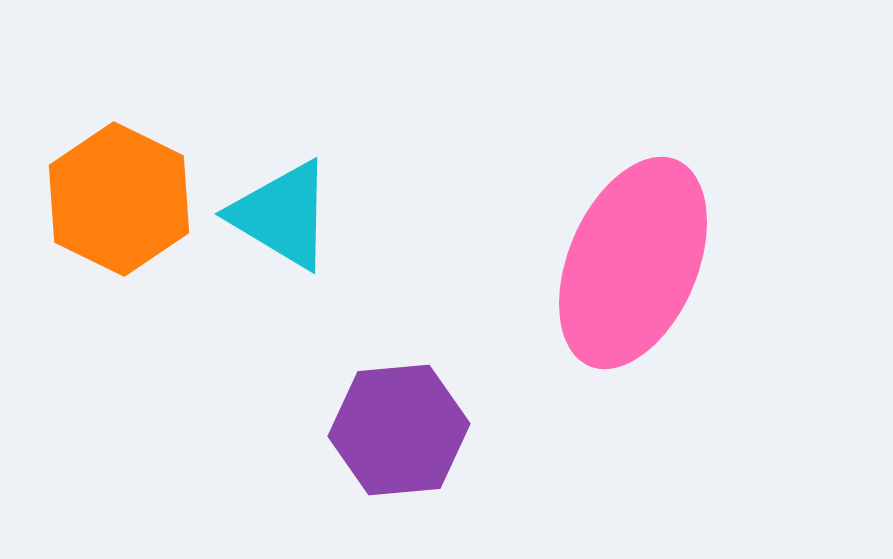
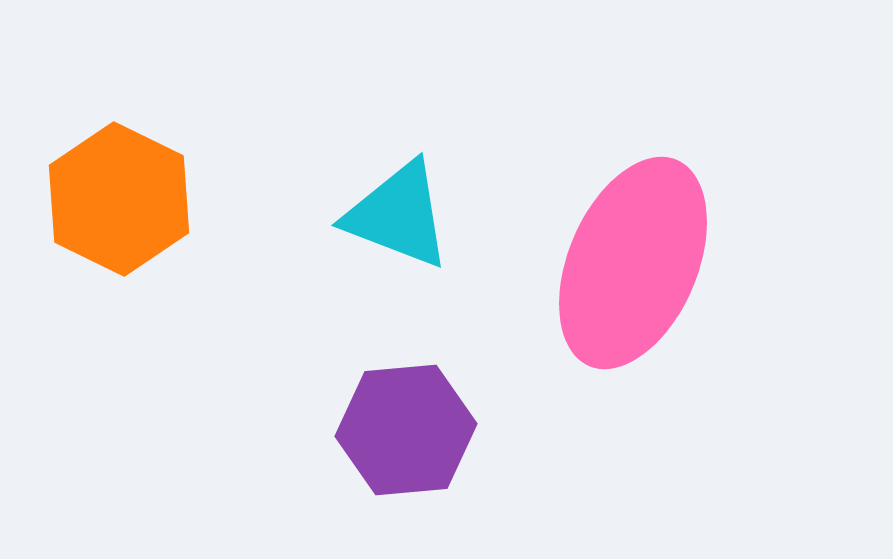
cyan triangle: moved 116 px right; rotated 10 degrees counterclockwise
purple hexagon: moved 7 px right
